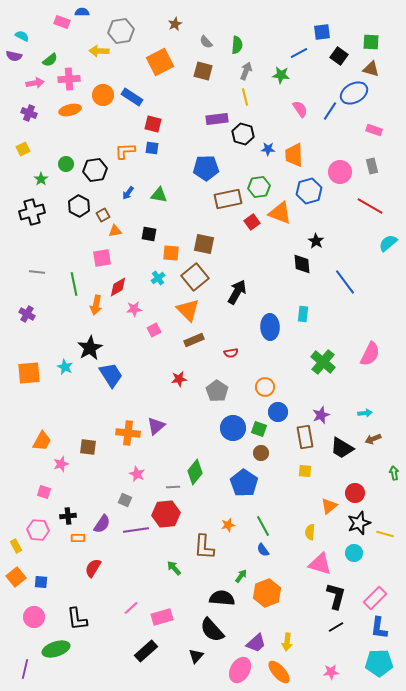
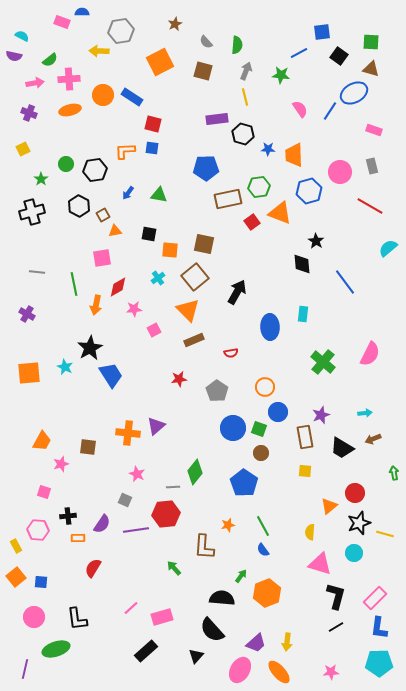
cyan semicircle at (388, 243): moved 5 px down
orange square at (171, 253): moved 1 px left, 3 px up
